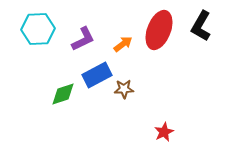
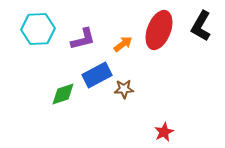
purple L-shape: rotated 12 degrees clockwise
